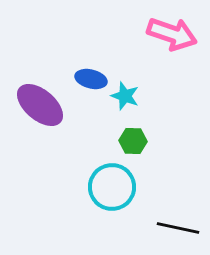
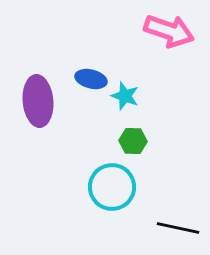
pink arrow: moved 3 px left, 3 px up
purple ellipse: moved 2 px left, 4 px up; rotated 45 degrees clockwise
